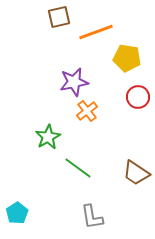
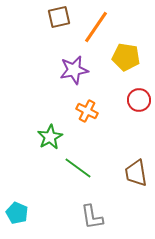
orange line: moved 5 px up; rotated 36 degrees counterclockwise
yellow pentagon: moved 1 px left, 1 px up
purple star: moved 12 px up
red circle: moved 1 px right, 3 px down
orange cross: rotated 25 degrees counterclockwise
green star: moved 2 px right
brown trapezoid: rotated 48 degrees clockwise
cyan pentagon: rotated 15 degrees counterclockwise
